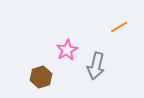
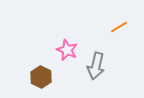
pink star: rotated 20 degrees counterclockwise
brown hexagon: rotated 15 degrees counterclockwise
